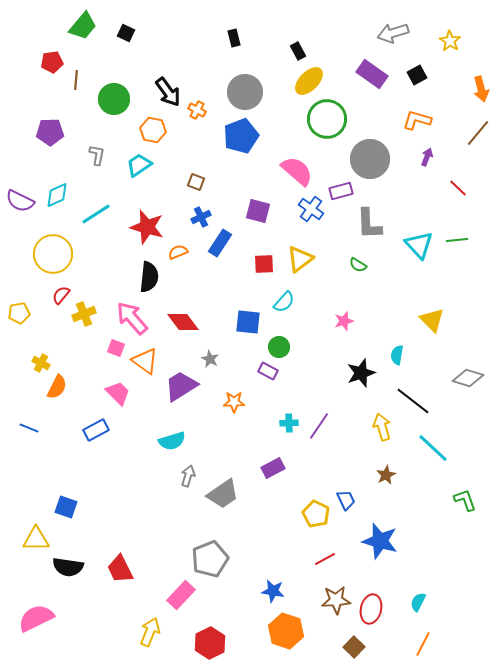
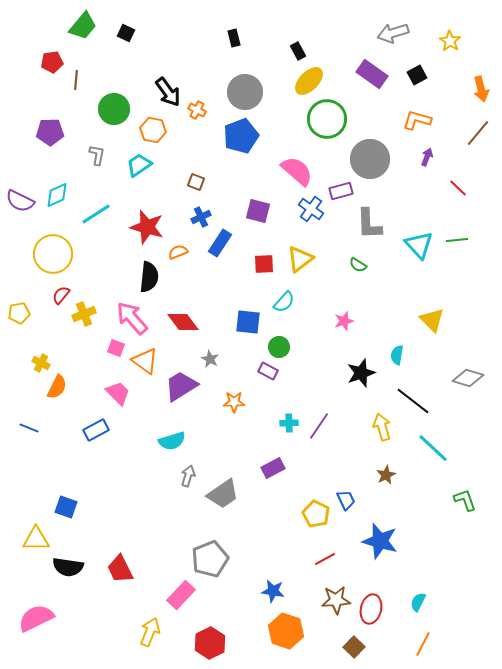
green circle at (114, 99): moved 10 px down
